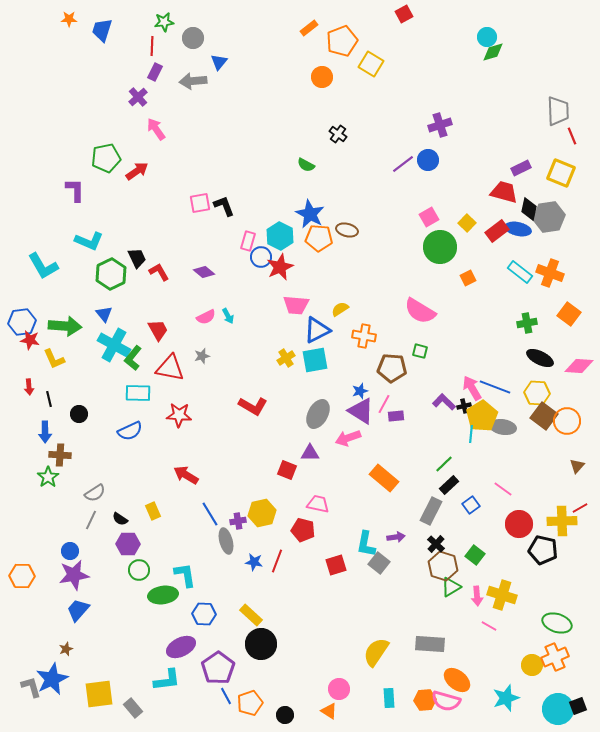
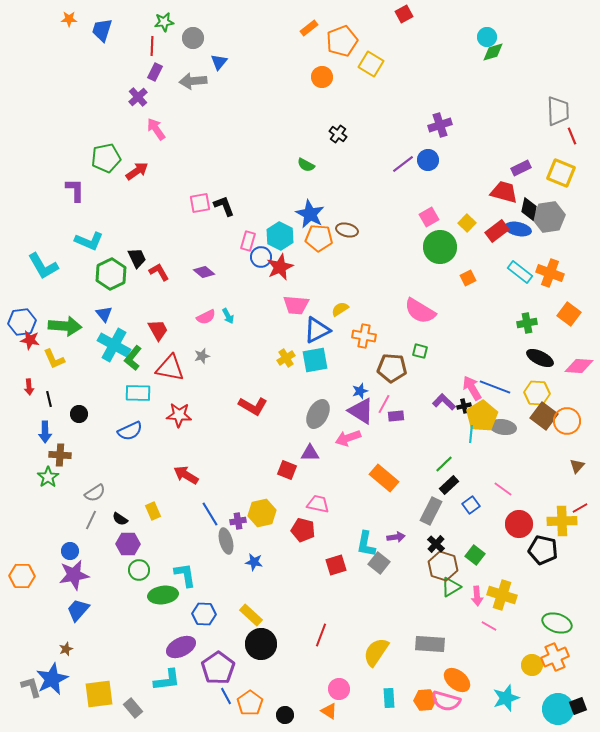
red line at (277, 561): moved 44 px right, 74 px down
orange pentagon at (250, 703): rotated 15 degrees counterclockwise
